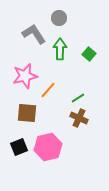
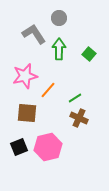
green arrow: moved 1 px left
green line: moved 3 px left
